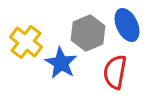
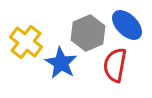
blue ellipse: rotated 20 degrees counterclockwise
red semicircle: moved 7 px up
